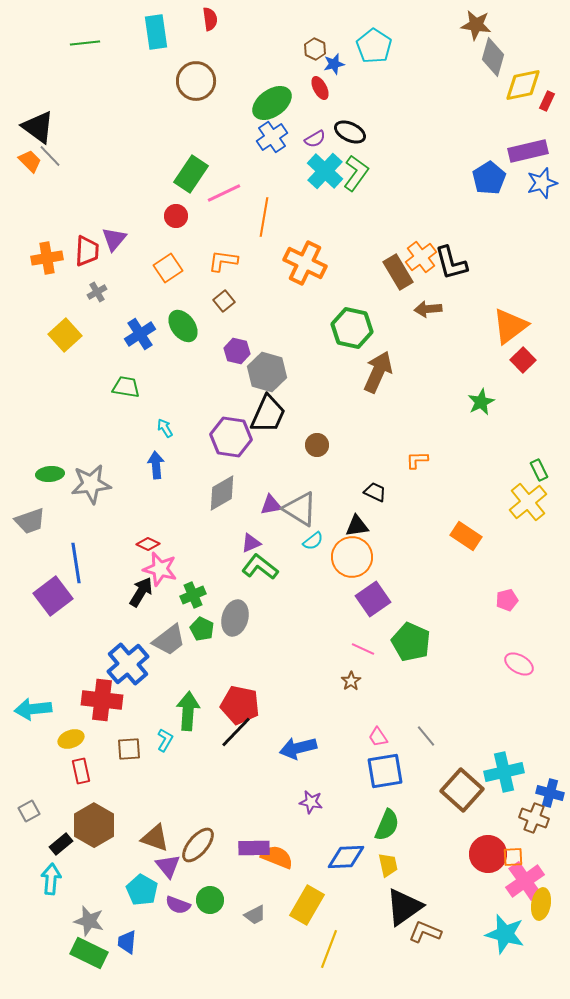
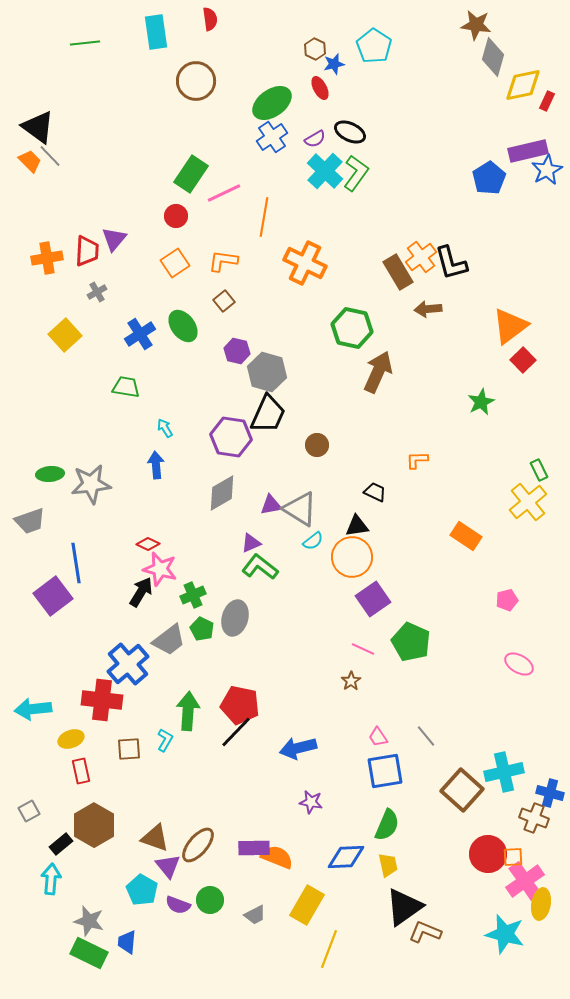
blue star at (542, 183): moved 5 px right, 13 px up; rotated 12 degrees counterclockwise
orange square at (168, 268): moved 7 px right, 5 px up
